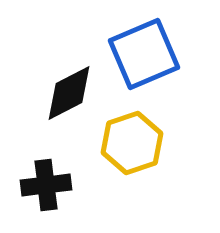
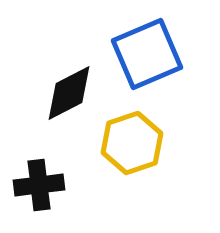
blue square: moved 3 px right
black cross: moved 7 px left
